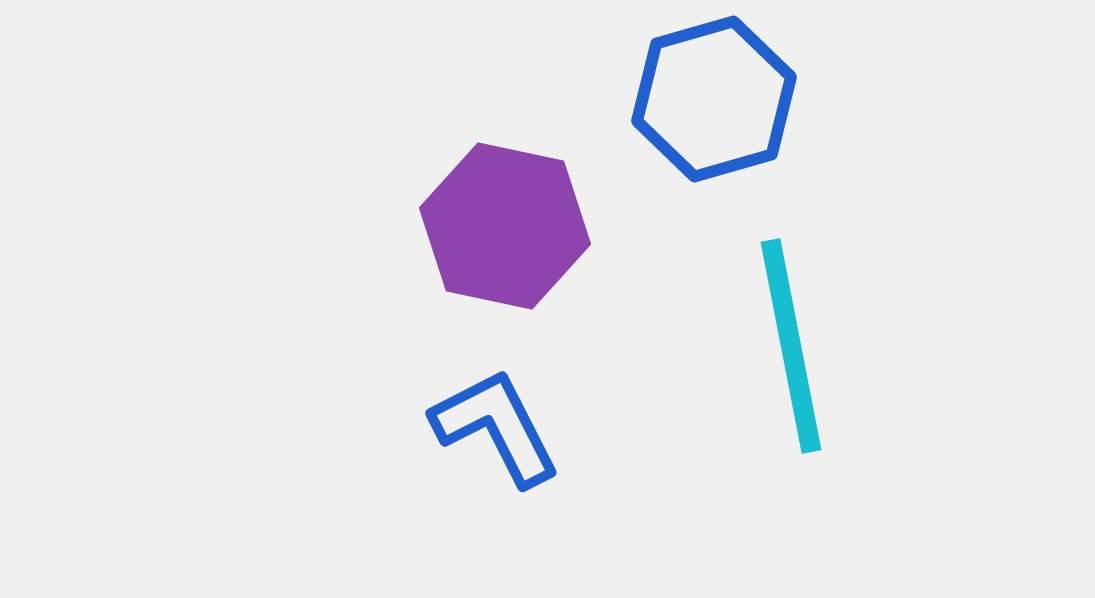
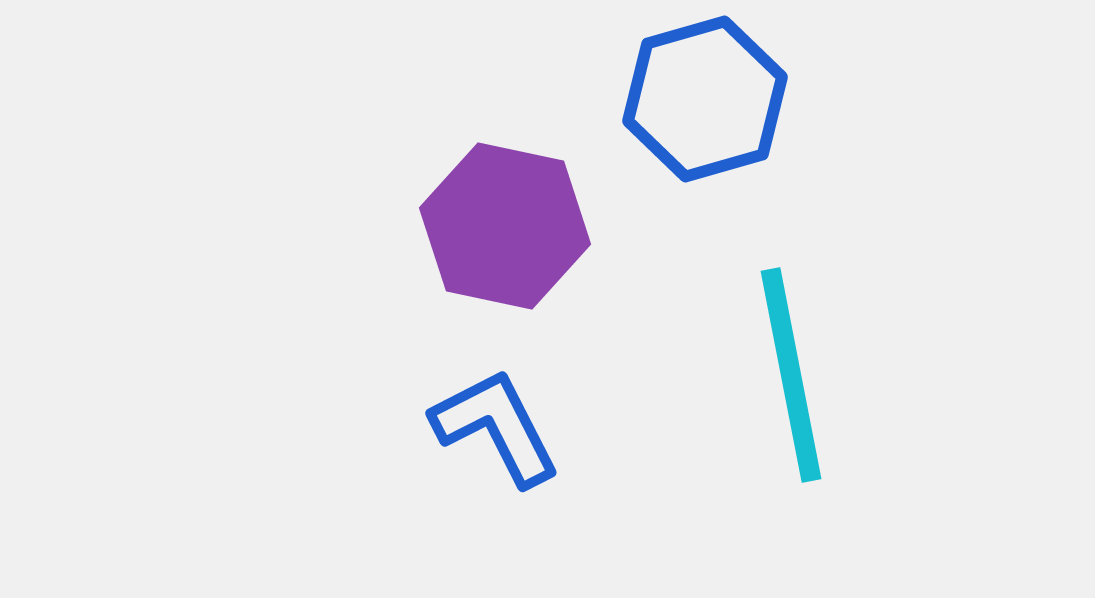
blue hexagon: moved 9 px left
cyan line: moved 29 px down
